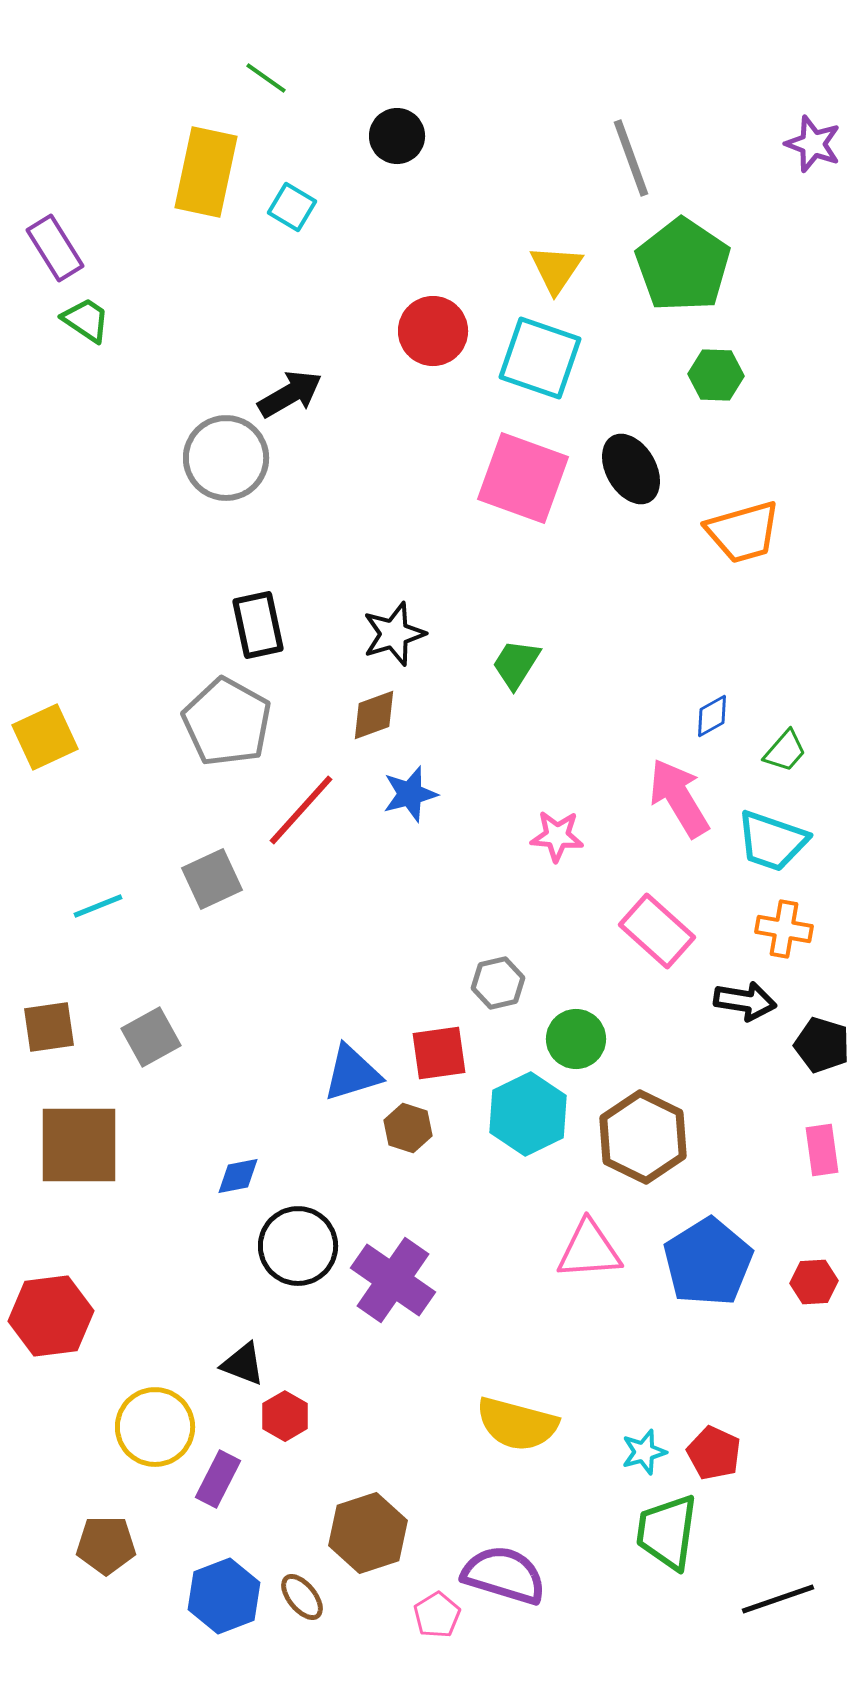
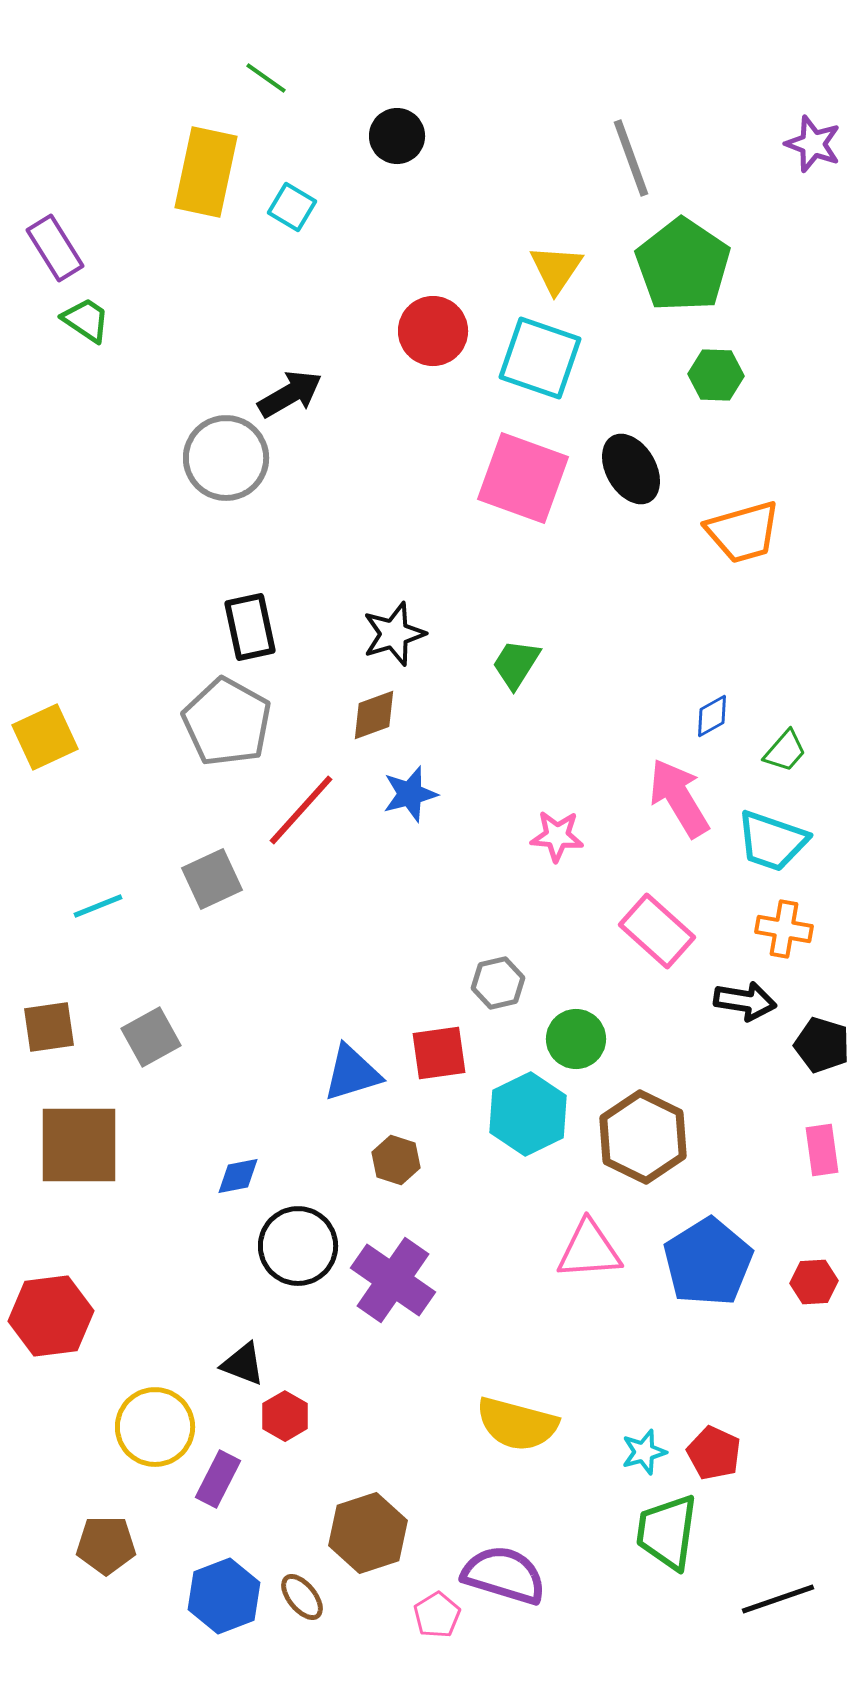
black rectangle at (258, 625): moved 8 px left, 2 px down
brown hexagon at (408, 1128): moved 12 px left, 32 px down
